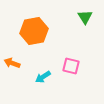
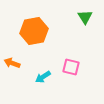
pink square: moved 1 px down
